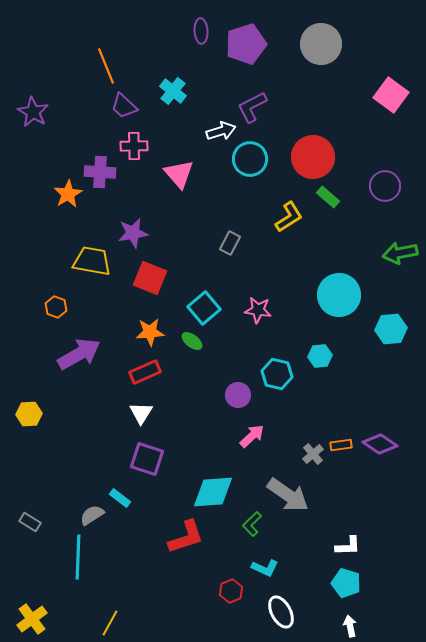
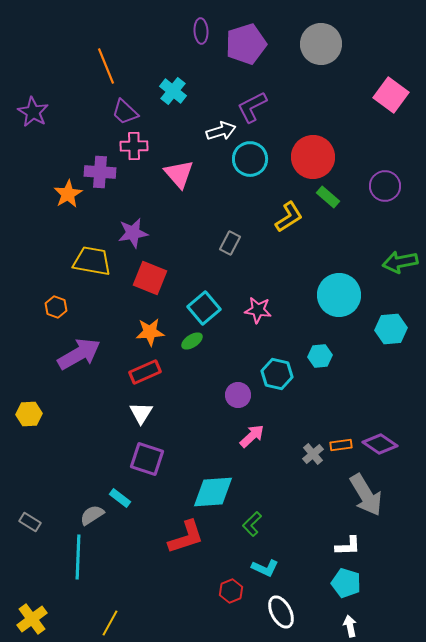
purple trapezoid at (124, 106): moved 1 px right, 6 px down
green arrow at (400, 253): moved 9 px down
green ellipse at (192, 341): rotated 70 degrees counterclockwise
gray arrow at (288, 495): moved 78 px right; rotated 24 degrees clockwise
